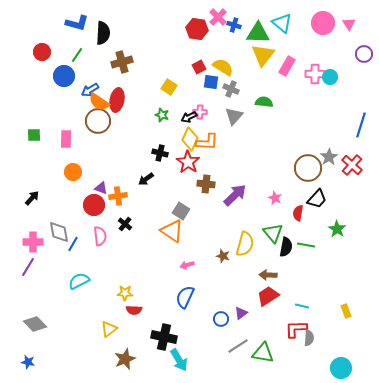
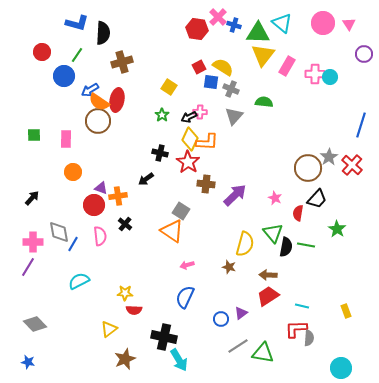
green star at (162, 115): rotated 16 degrees clockwise
brown star at (223, 256): moved 6 px right, 11 px down
